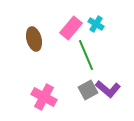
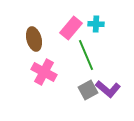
cyan cross: rotated 28 degrees counterclockwise
pink cross: moved 25 px up
